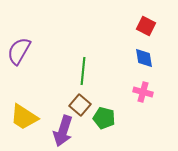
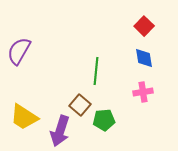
red square: moved 2 px left; rotated 18 degrees clockwise
green line: moved 13 px right
pink cross: rotated 24 degrees counterclockwise
green pentagon: moved 2 px down; rotated 20 degrees counterclockwise
purple arrow: moved 3 px left
